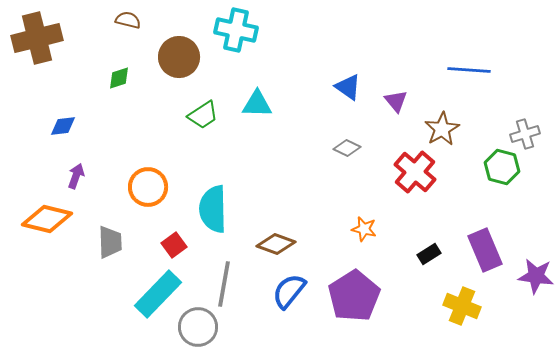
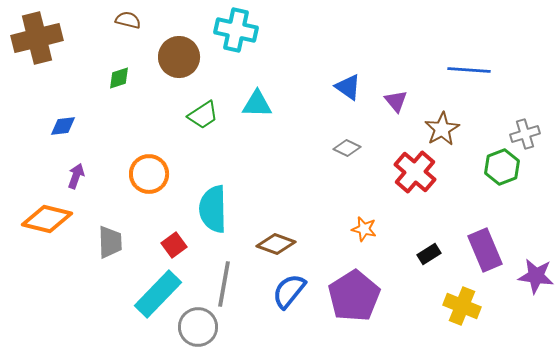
green hexagon: rotated 24 degrees clockwise
orange circle: moved 1 px right, 13 px up
